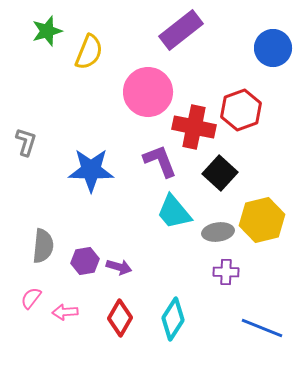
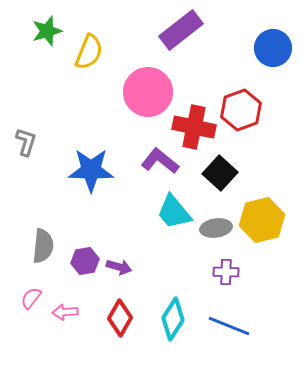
purple L-shape: rotated 30 degrees counterclockwise
gray ellipse: moved 2 px left, 4 px up
blue line: moved 33 px left, 2 px up
